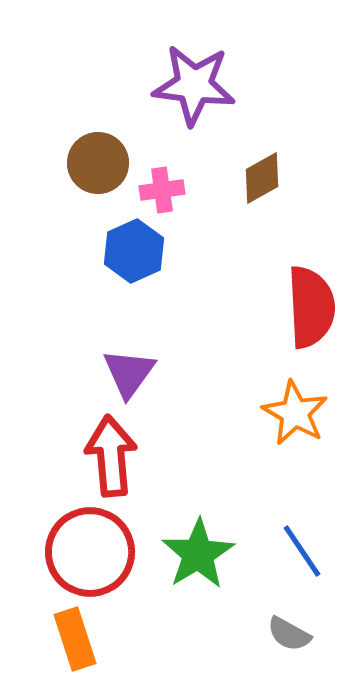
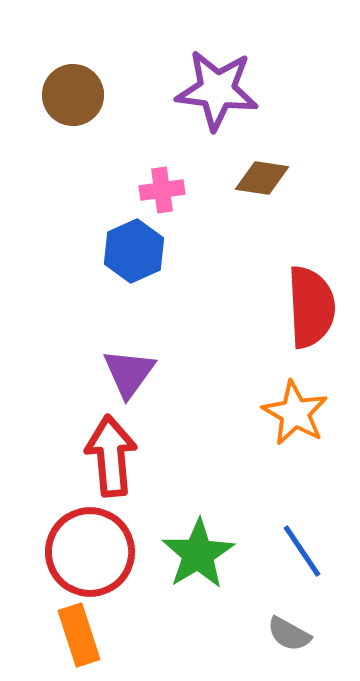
purple star: moved 23 px right, 5 px down
brown circle: moved 25 px left, 68 px up
brown diamond: rotated 38 degrees clockwise
orange rectangle: moved 4 px right, 4 px up
